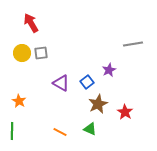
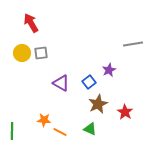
blue square: moved 2 px right
orange star: moved 25 px right, 19 px down; rotated 24 degrees counterclockwise
